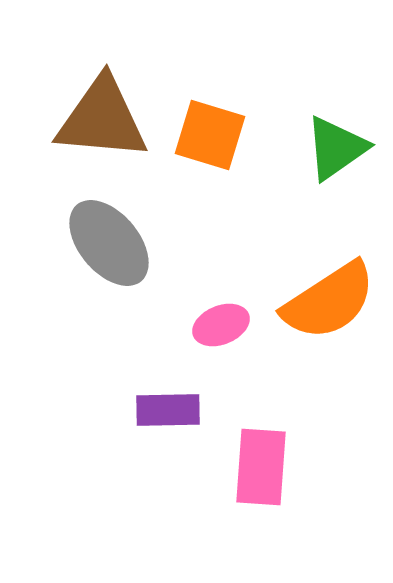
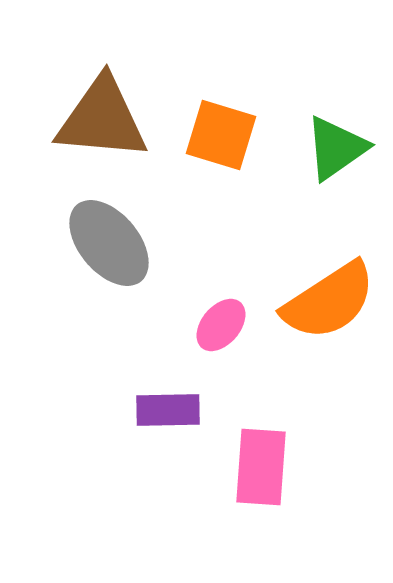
orange square: moved 11 px right
pink ellipse: rotated 28 degrees counterclockwise
